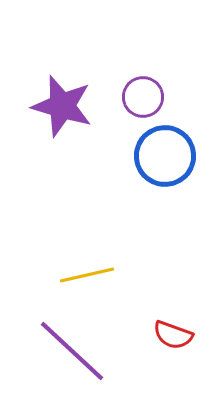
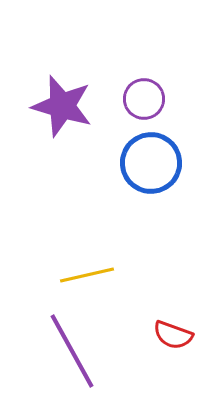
purple circle: moved 1 px right, 2 px down
blue circle: moved 14 px left, 7 px down
purple line: rotated 18 degrees clockwise
